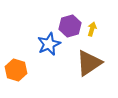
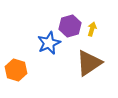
blue star: moved 1 px up
